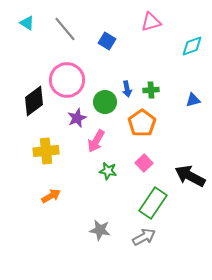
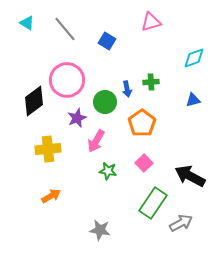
cyan diamond: moved 2 px right, 12 px down
green cross: moved 8 px up
yellow cross: moved 2 px right, 2 px up
gray arrow: moved 37 px right, 14 px up
